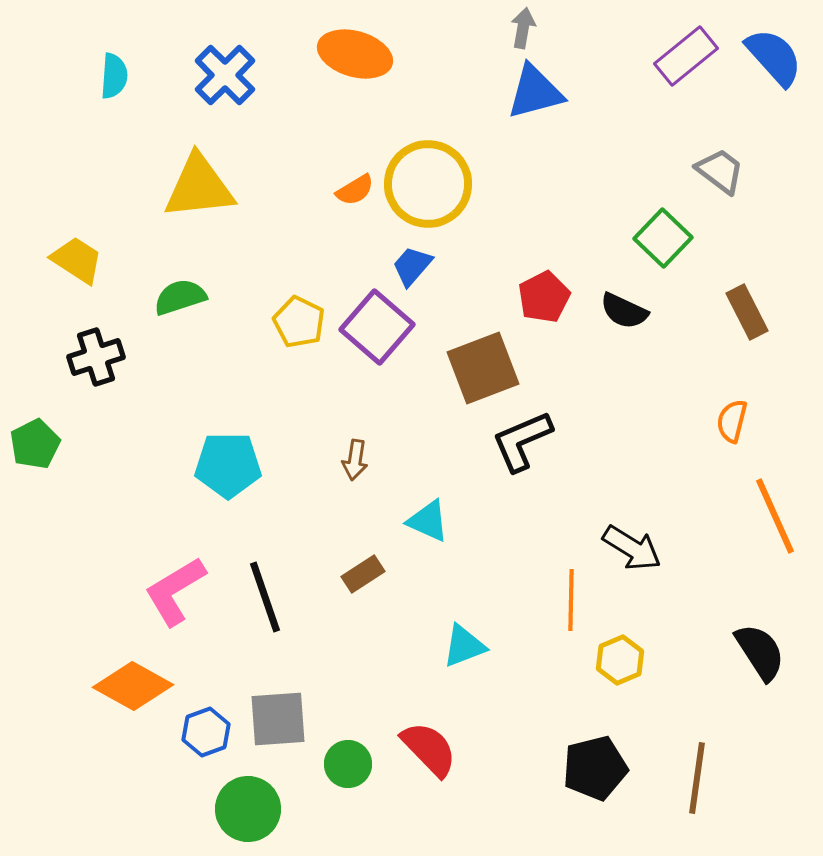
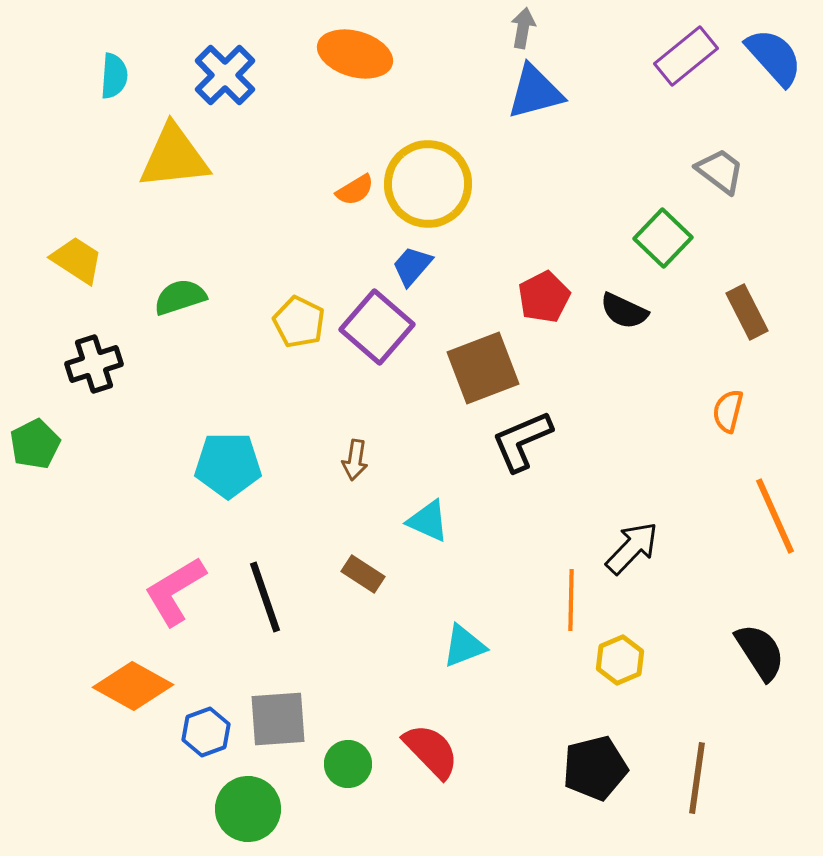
yellow triangle at (199, 187): moved 25 px left, 30 px up
black cross at (96, 357): moved 2 px left, 7 px down
orange semicircle at (732, 421): moved 4 px left, 10 px up
black arrow at (632, 548): rotated 78 degrees counterclockwise
brown rectangle at (363, 574): rotated 66 degrees clockwise
red semicircle at (429, 749): moved 2 px right, 2 px down
